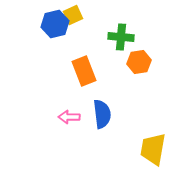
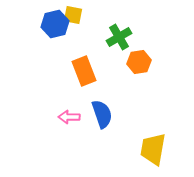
yellow square: rotated 36 degrees clockwise
green cross: moved 2 px left; rotated 35 degrees counterclockwise
blue semicircle: rotated 12 degrees counterclockwise
